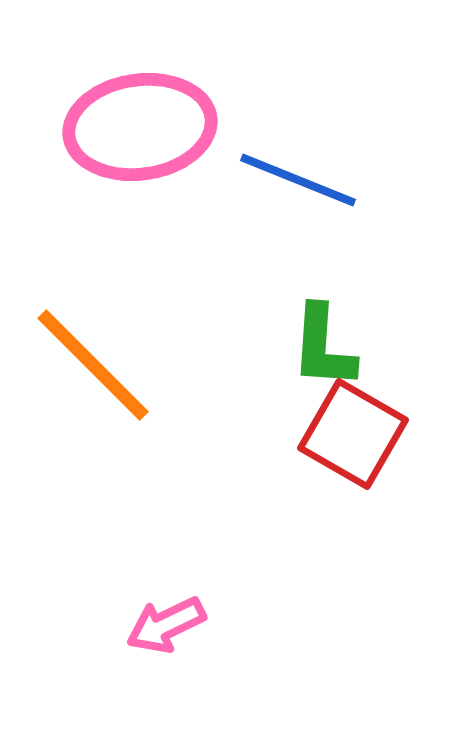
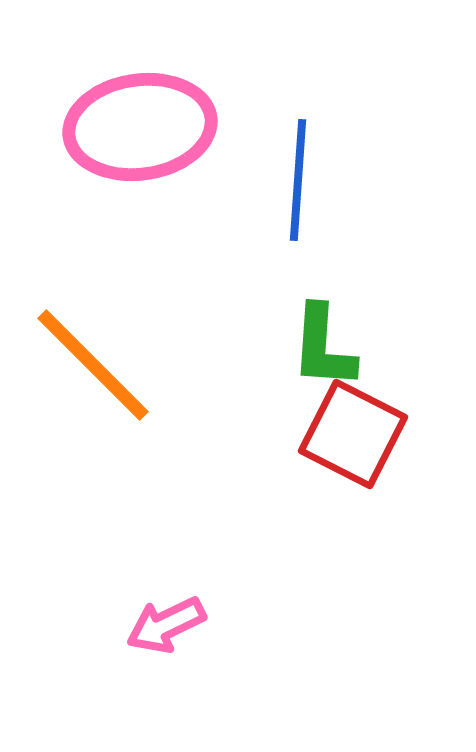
blue line: rotated 72 degrees clockwise
red square: rotated 3 degrees counterclockwise
